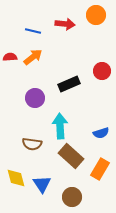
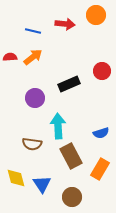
cyan arrow: moved 2 px left
brown rectangle: rotated 20 degrees clockwise
